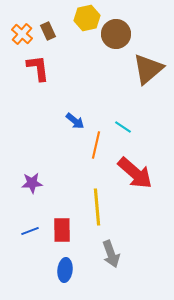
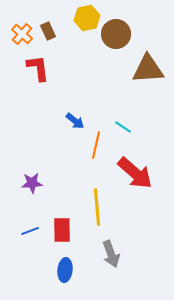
brown triangle: rotated 36 degrees clockwise
